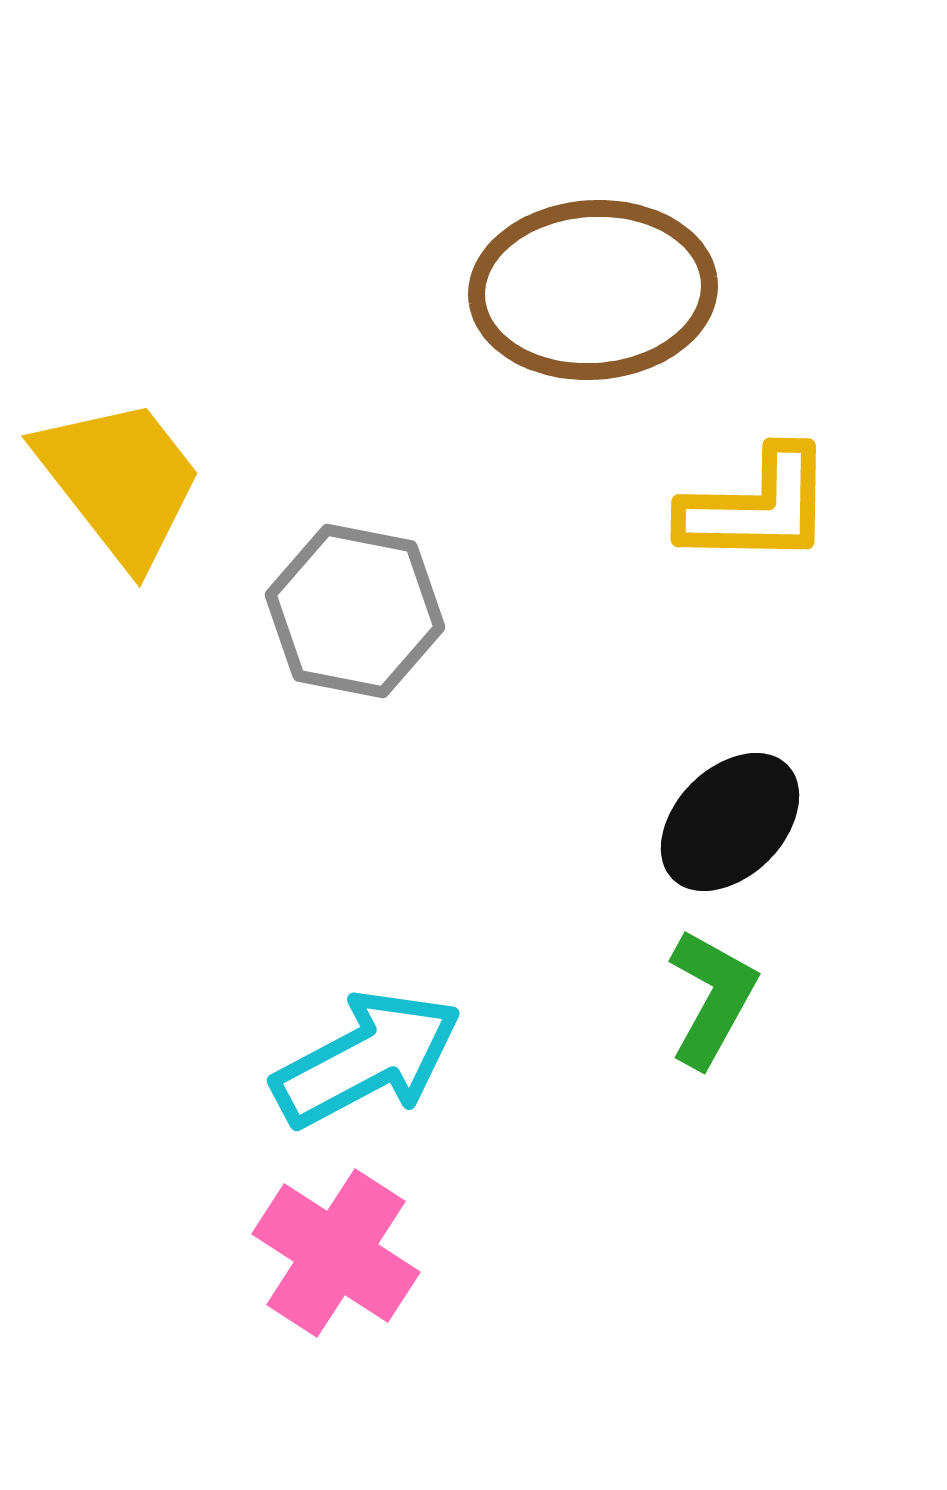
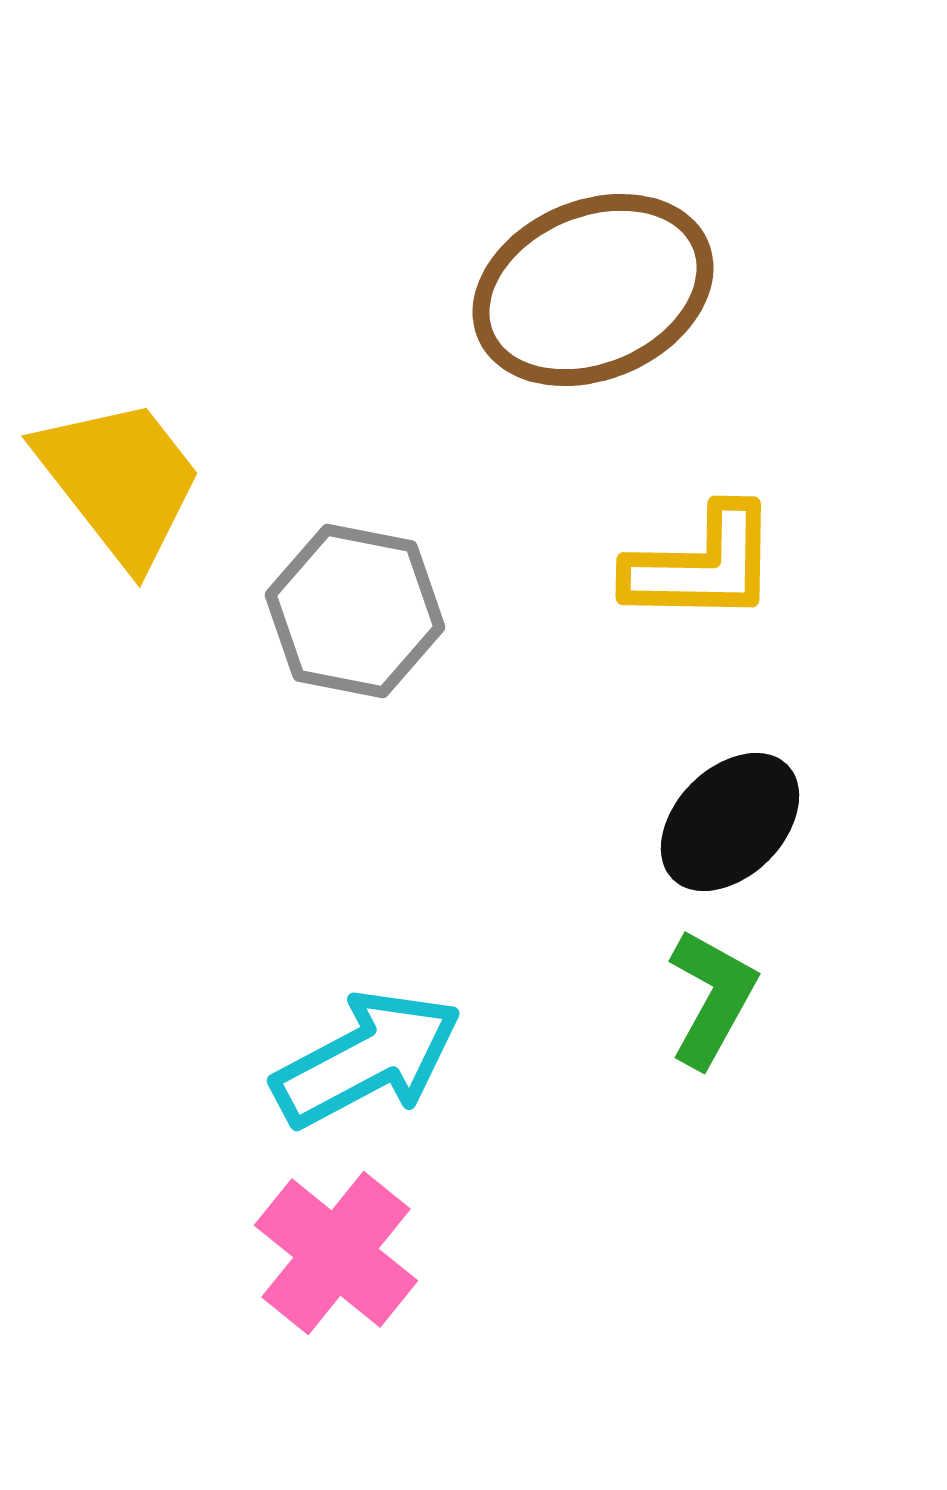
brown ellipse: rotated 19 degrees counterclockwise
yellow L-shape: moved 55 px left, 58 px down
pink cross: rotated 6 degrees clockwise
